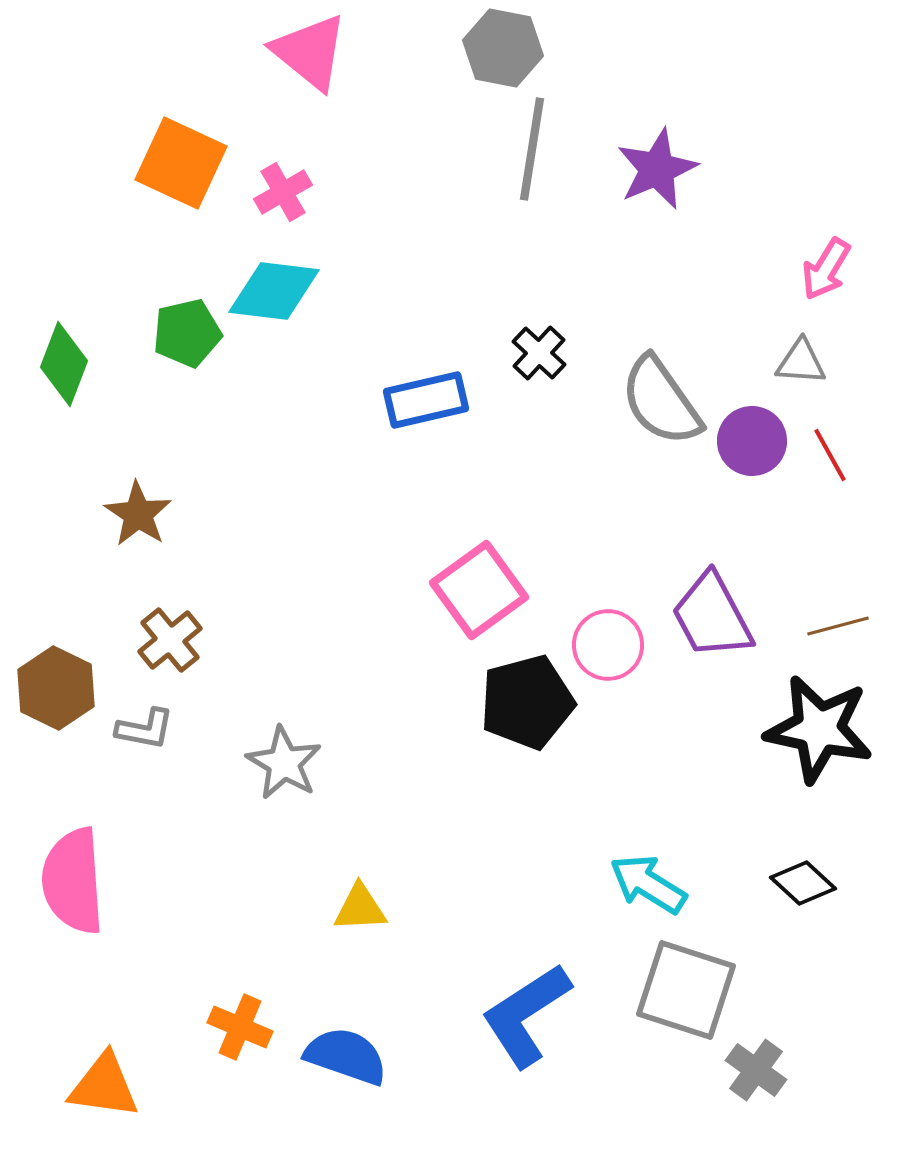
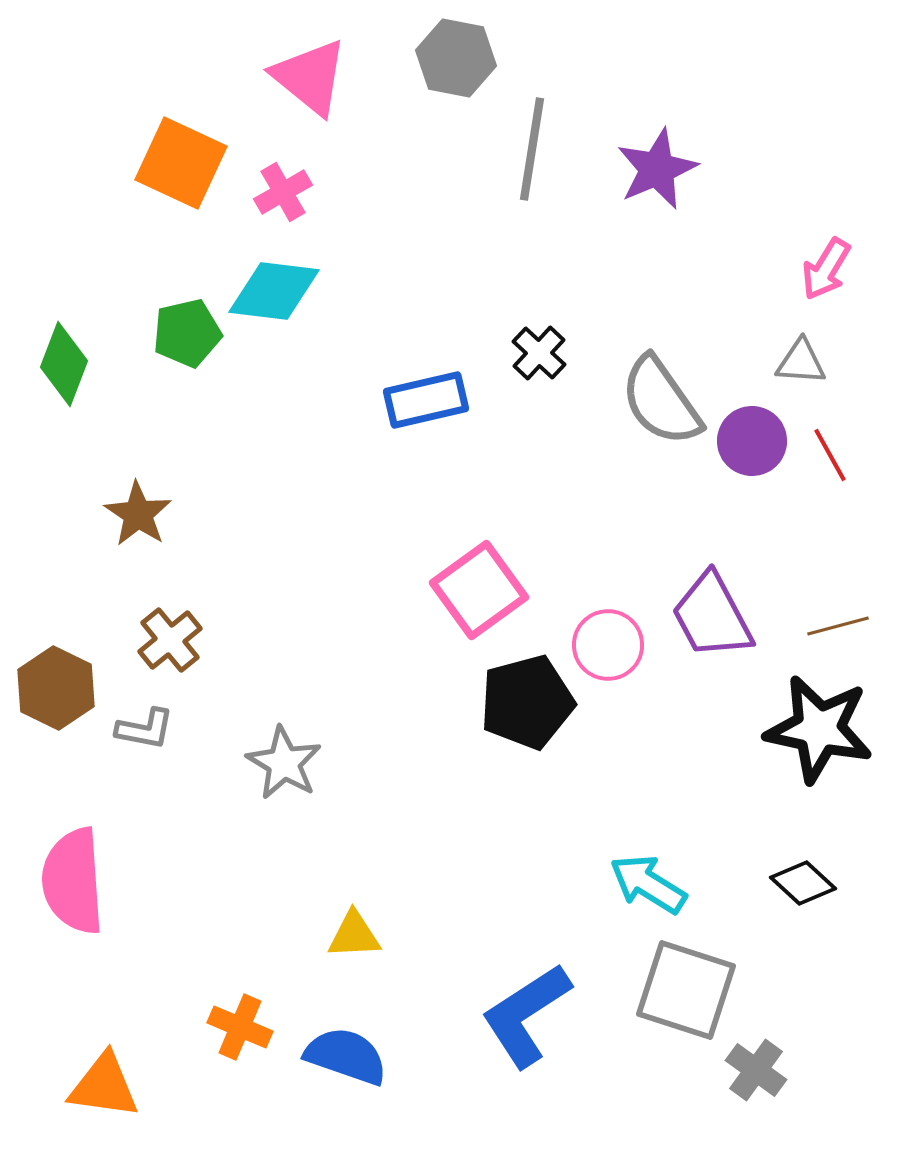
gray hexagon: moved 47 px left, 10 px down
pink triangle: moved 25 px down
yellow triangle: moved 6 px left, 27 px down
